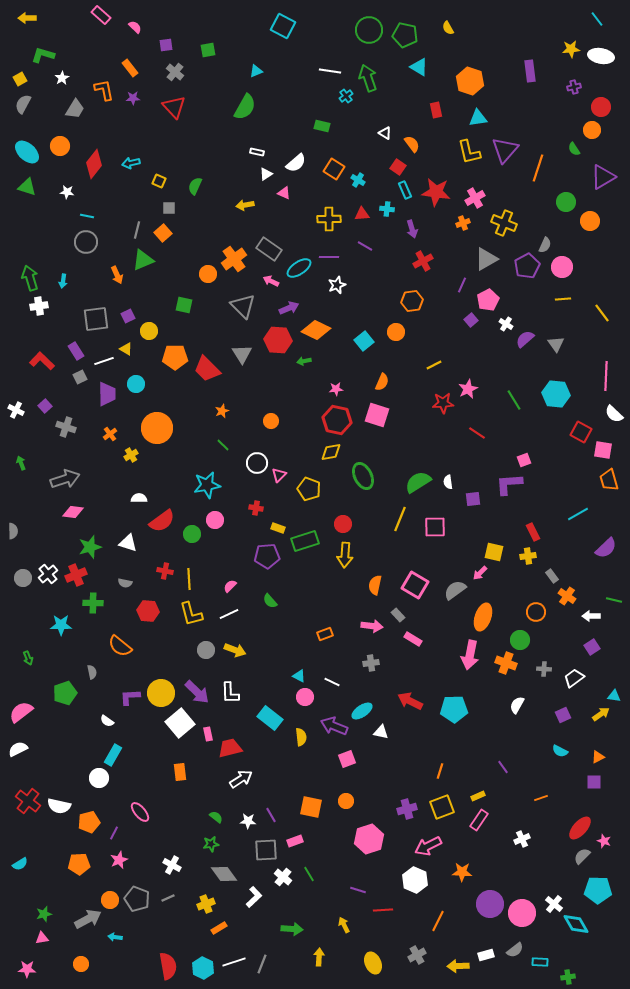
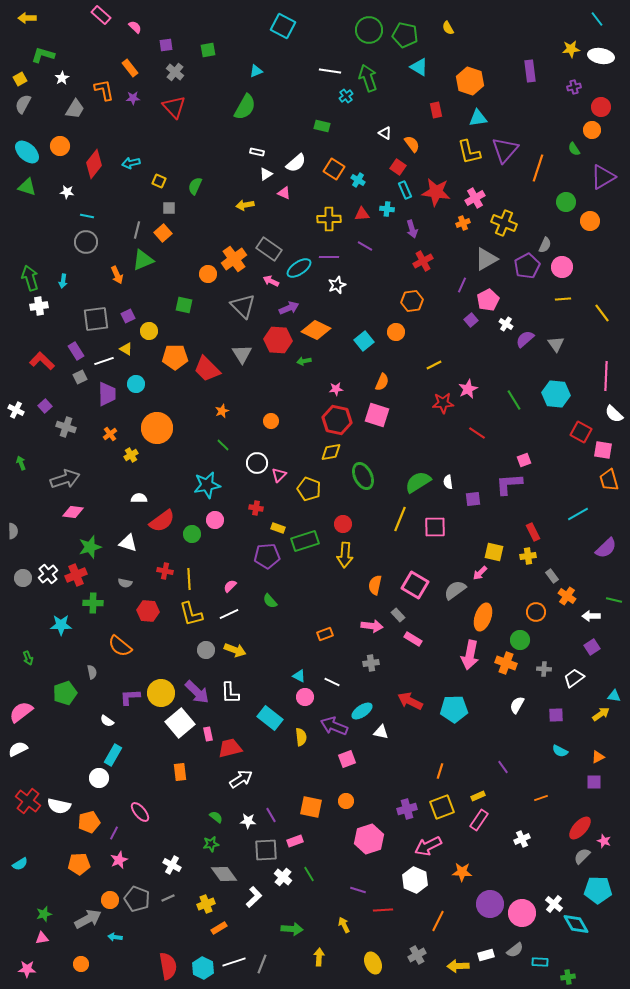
purple square at (563, 715): moved 7 px left; rotated 21 degrees clockwise
